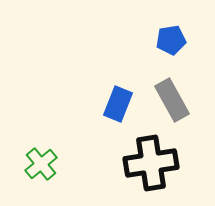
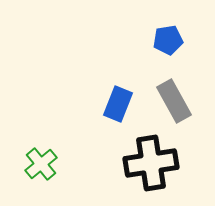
blue pentagon: moved 3 px left
gray rectangle: moved 2 px right, 1 px down
